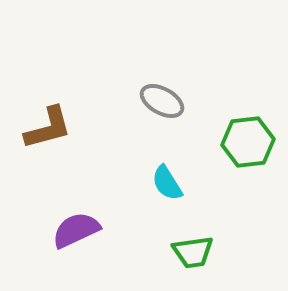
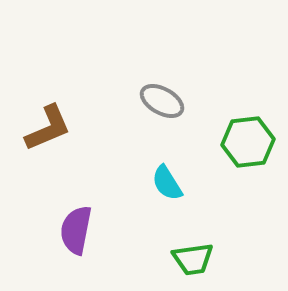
brown L-shape: rotated 8 degrees counterclockwise
purple semicircle: rotated 54 degrees counterclockwise
green trapezoid: moved 7 px down
